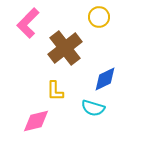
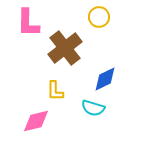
pink L-shape: rotated 44 degrees counterclockwise
